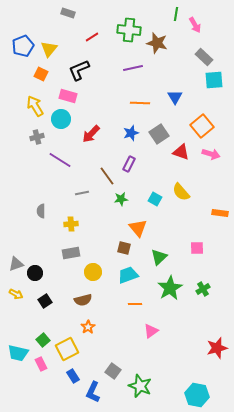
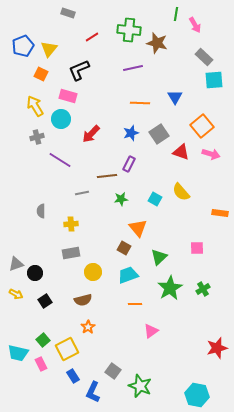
brown line at (107, 176): rotated 60 degrees counterclockwise
brown square at (124, 248): rotated 16 degrees clockwise
